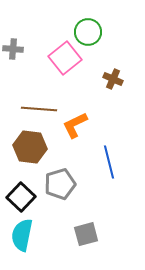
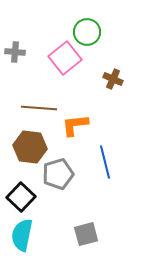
green circle: moved 1 px left
gray cross: moved 2 px right, 3 px down
brown line: moved 1 px up
orange L-shape: rotated 20 degrees clockwise
blue line: moved 4 px left
gray pentagon: moved 2 px left, 10 px up
